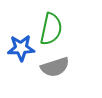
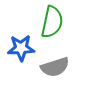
green semicircle: moved 1 px right, 7 px up
